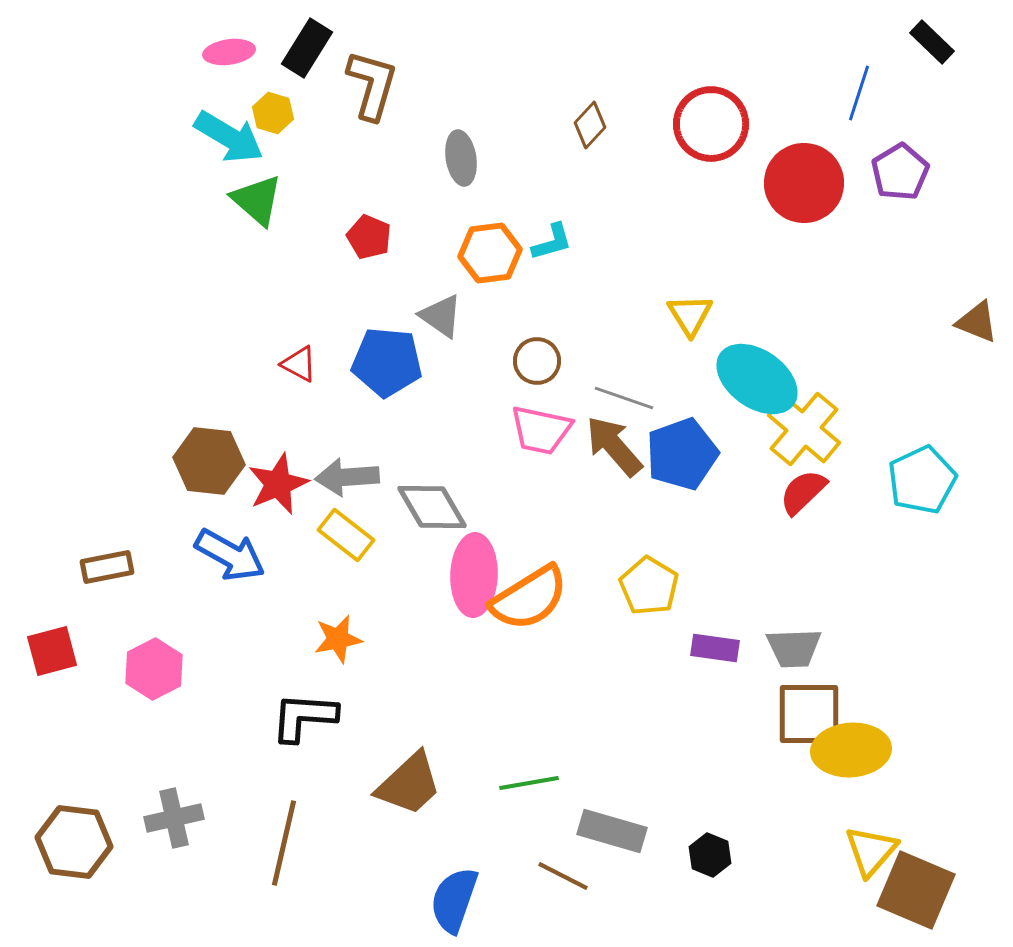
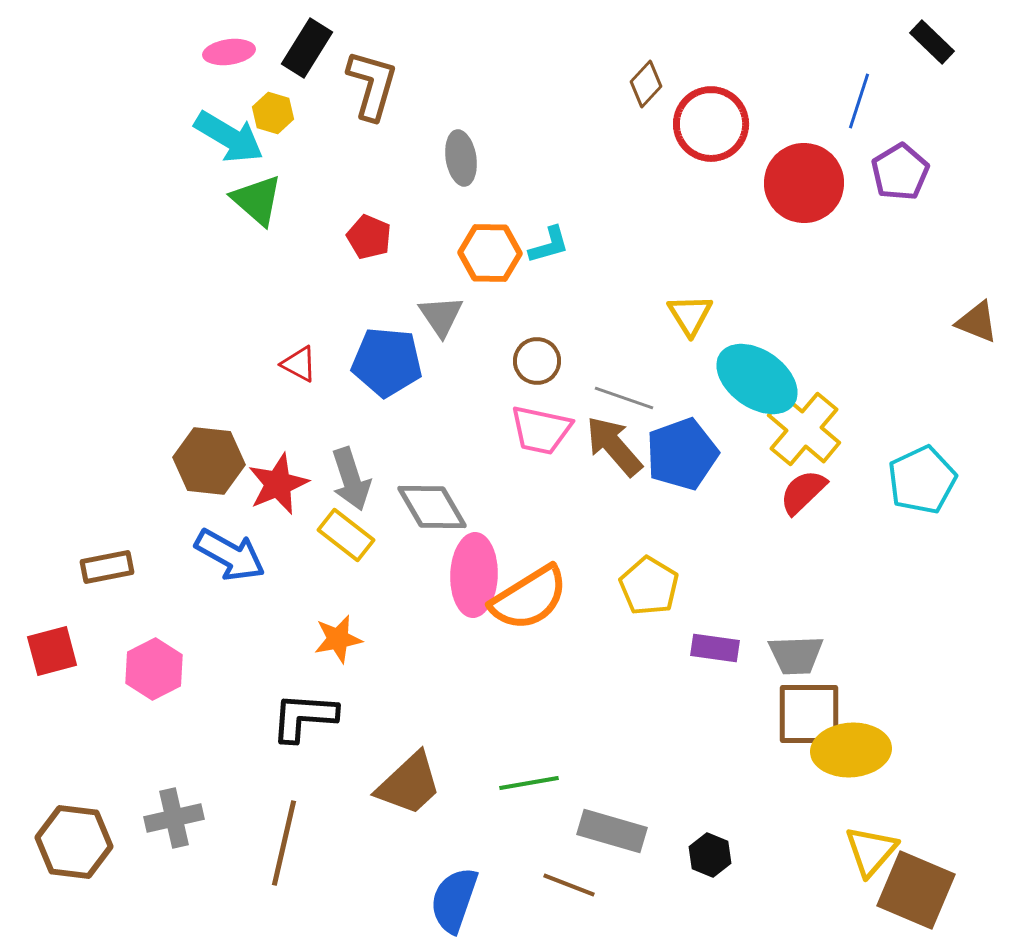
blue line at (859, 93): moved 8 px down
brown diamond at (590, 125): moved 56 px right, 41 px up
cyan L-shape at (552, 242): moved 3 px left, 3 px down
orange hexagon at (490, 253): rotated 8 degrees clockwise
gray triangle at (441, 316): rotated 21 degrees clockwise
gray arrow at (347, 477): moved 4 px right, 2 px down; rotated 104 degrees counterclockwise
gray trapezoid at (794, 648): moved 2 px right, 7 px down
brown line at (563, 876): moved 6 px right, 9 px down; rotated 6 degrees counterclockwise
